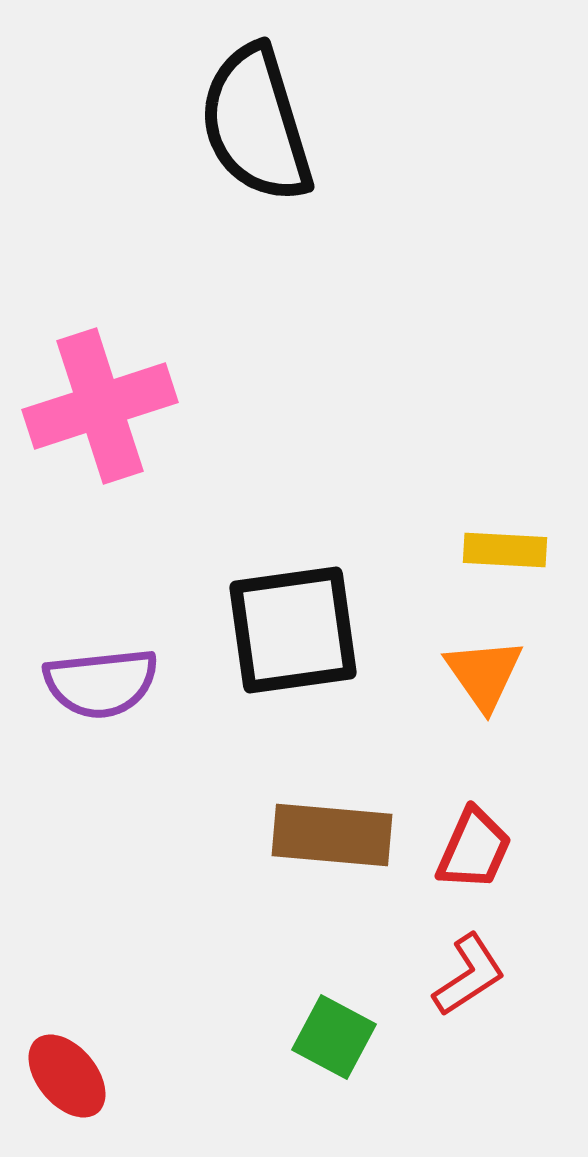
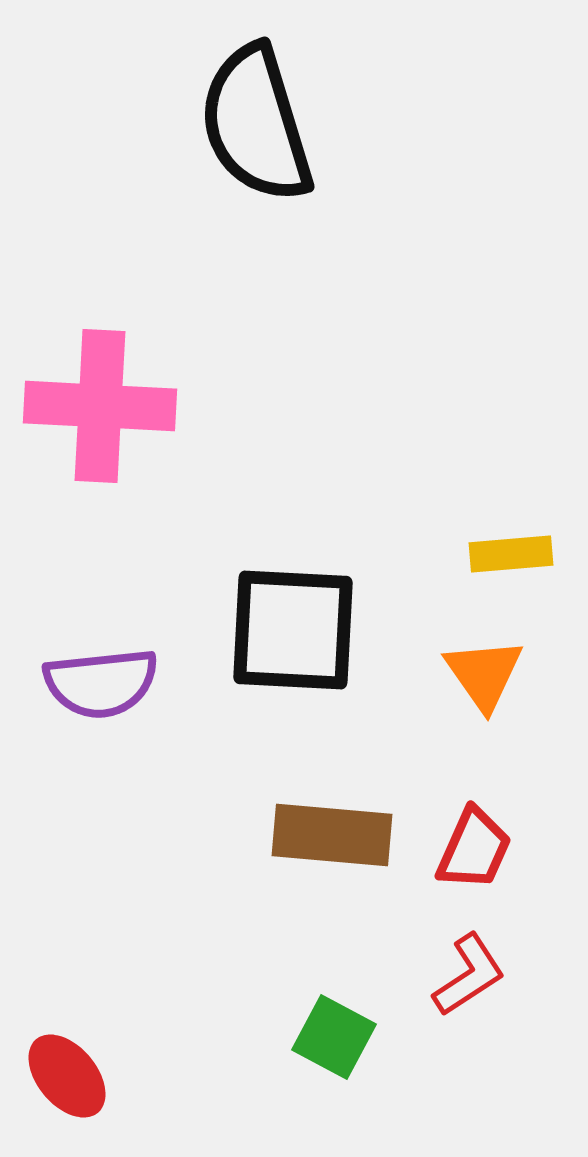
pink cross: rotated 21 degrees clockwise
yellow rectangle: moved 6 px right, 4 px down; rotated 8 degrees counterclockwise
black square: rotated 11 degrees clockwise
